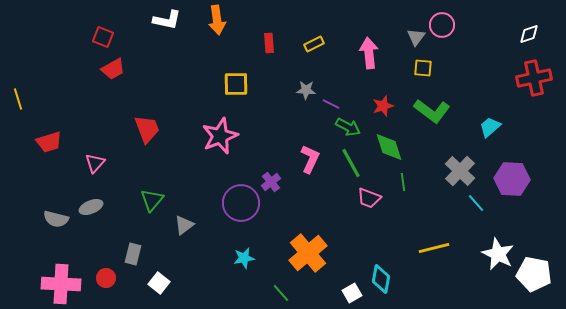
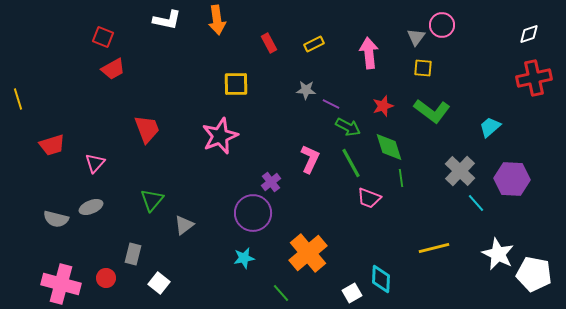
red rectangle at (269, 43): rotated 24 degrees counterclockwise
red trapezoid at (49, 142): moved 3 px right, 3 px down
green line at (403, 182): moved 2 px left, 4 px up
purple circle at (241, 203): moved 12 px right, 10 px down
cyan diamond at (381, 279): rotated 8 degrees counterclockwise
pink cross at (61, 284): rotated 12 degrees clockwise
